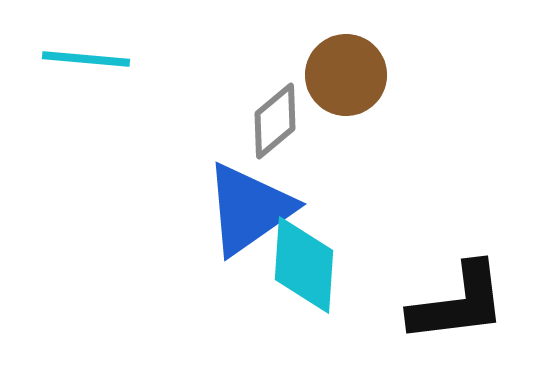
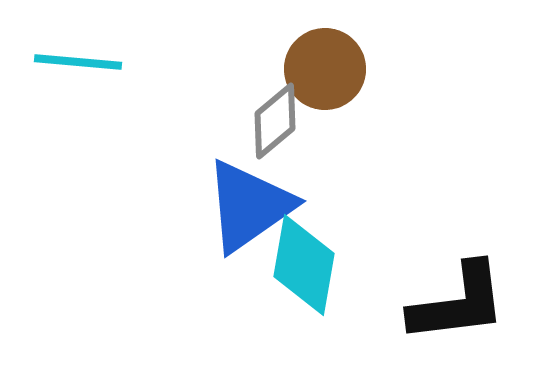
cyan line: moved 8 px left, 3 px down
brown circle: moved 21 px left, 6 px up
blue triangle: moved 3 px up
cyan diamond: rotated 6 degrees clockwise
